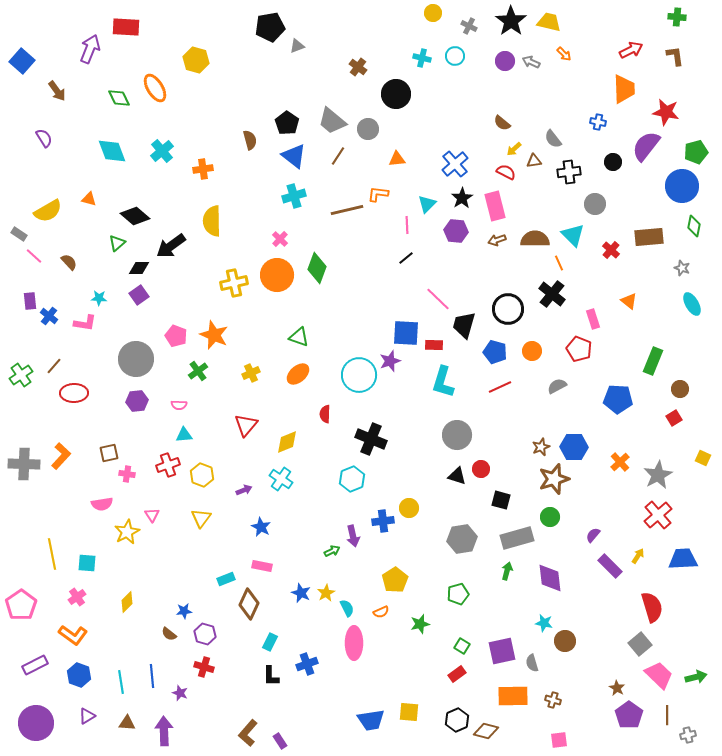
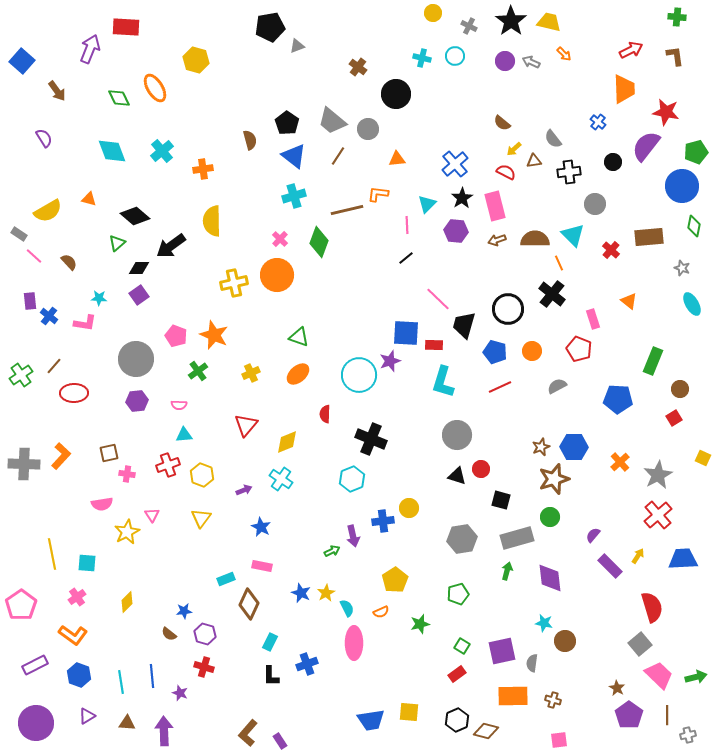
blue cross at (598, 122): rotated 28 degrees clockwise
green diamond at (317, 268): moved 2 px right, 26 px up
gray semicircle at (532, 663): rotated 24 degrees clockwise
